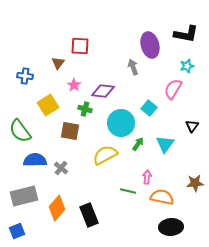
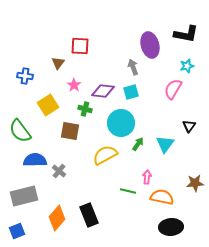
cyan square: moved 18 px left, 16 px up; rotated 35 degrees clockwise
black triangle: moved 3 px left
gray cross: moved 2 px left, 3 px down
orange diamond: moved 10 px down
